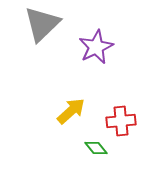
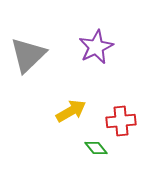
gray triangle: moved 14 px left, 31 px down
yellow arrow: rotated 12 degrees clockwise
